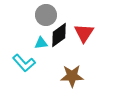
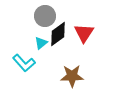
gray circle: moved 1 px left, 1 px down
black diamond: moved 1 px left, 1 px up
cyan triangle: rotated 32 degrees counterclockwise
